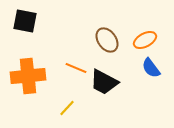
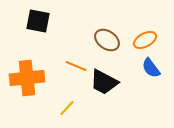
black square: moved 13 px right
brown ellipse: rotated 20 degrees counterclockwise
orange line: moved 2 px up
orange cross: moved 1 px left, 2 px down
